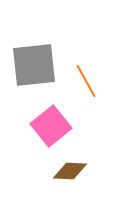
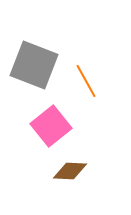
gray square: rotated 27 degrees clockwise
